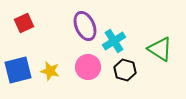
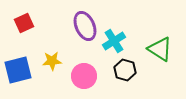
pink circle: moved 4 px left, 9 px down
yellow star: moved 2 px right, 10 px up; rotated 18 degrees counterclockwise
